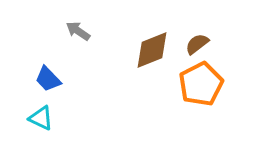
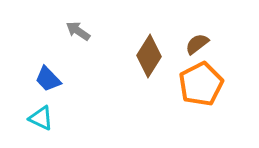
brown diamond: moved 3 px left, 6 px down; rotated 36 degrees counterclockwise
